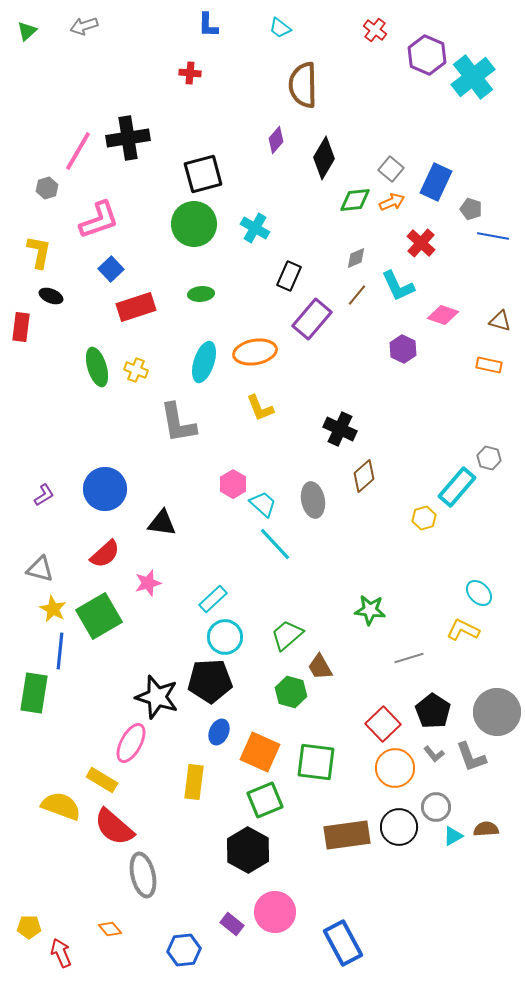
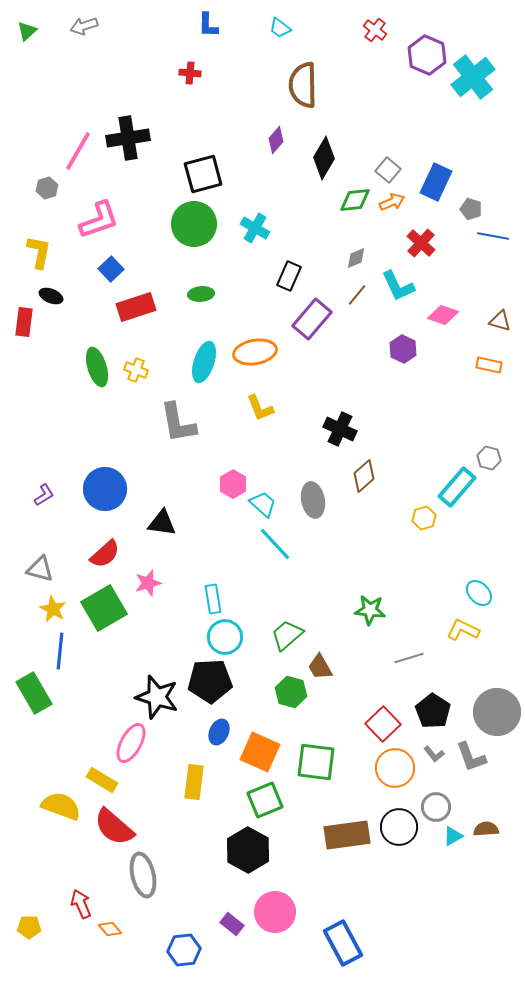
gray square at (391, 169): moved 3 px left, 1 px down
red rectangle at (21, 327): moved 3 px right, 5 px up
cyan rectangle at (213, 599): rotated 56 degrees counterclockwise
green square at (99, 616): moved 5 px right, 8 px up
green rectangle at (34, 693): rotated 39 degrees counterclockwise
red arrow at (61, 953): moved 20 px right, 49 px up
